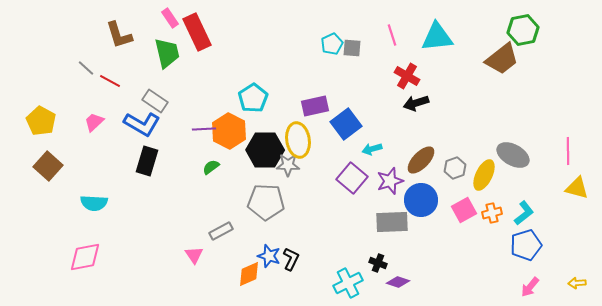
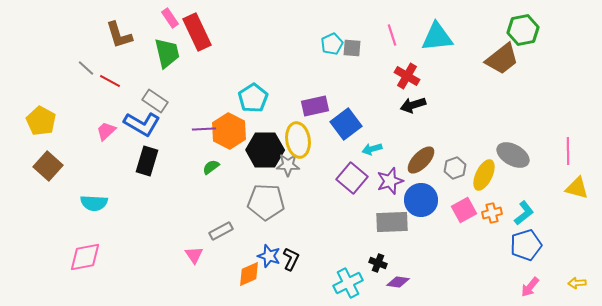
black arrow at (416, 103): moved 3 px left, 2 px down
pink trapezoid at (94, 122): moved 12 px right, 9 px down
purple diamond at (398, 282): rotated 10 degrees counterclockwise
